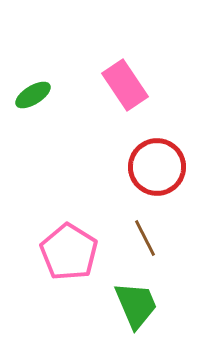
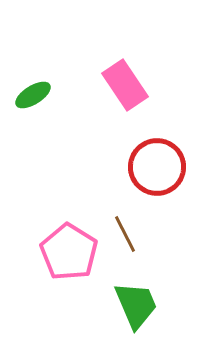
brown line: moved 20 px left, 4 px up
